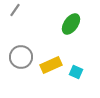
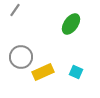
yellow rectangle: moved 8 px left, 7 px down
